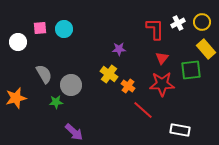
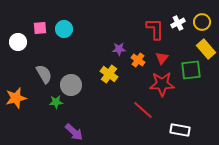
orange cross: moved 10 px right, 26 px up
